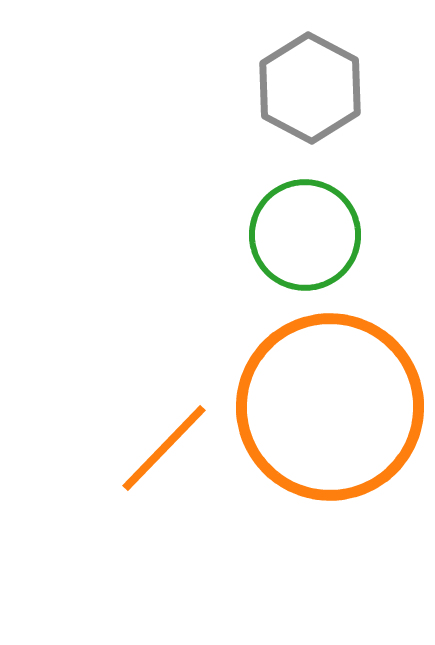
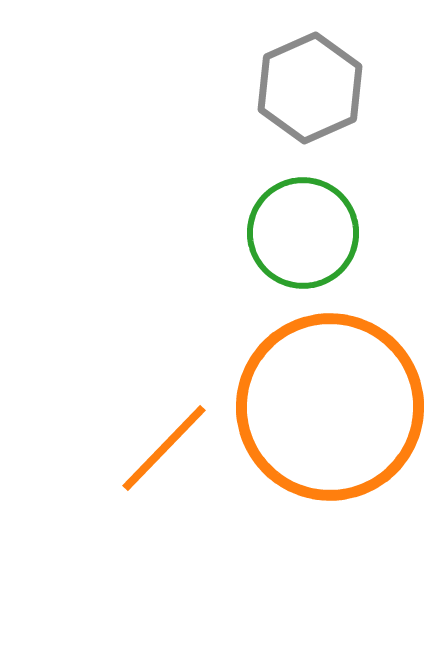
gray hexagon: rotated 8 degrees clockwise
green circle: moved 2 px left, 2 px up
